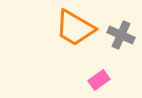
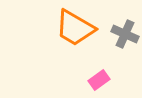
gray cross: moved 4 px right, 1 px up
